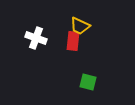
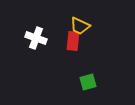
green square: rotated 30 degrees counterclockwise
